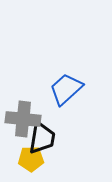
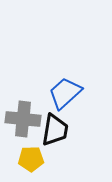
blue trapezoid: moved 1 px left, 4 px down
black trapezoid: moved 13 px right, 8 px up
